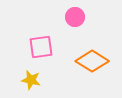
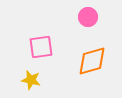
pink circle: moved 13 px right
orange diamond: rotated 48 degrees counterclockwise
